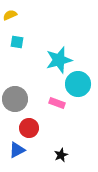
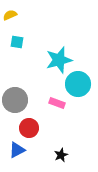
gray circle: moved 1 px down
